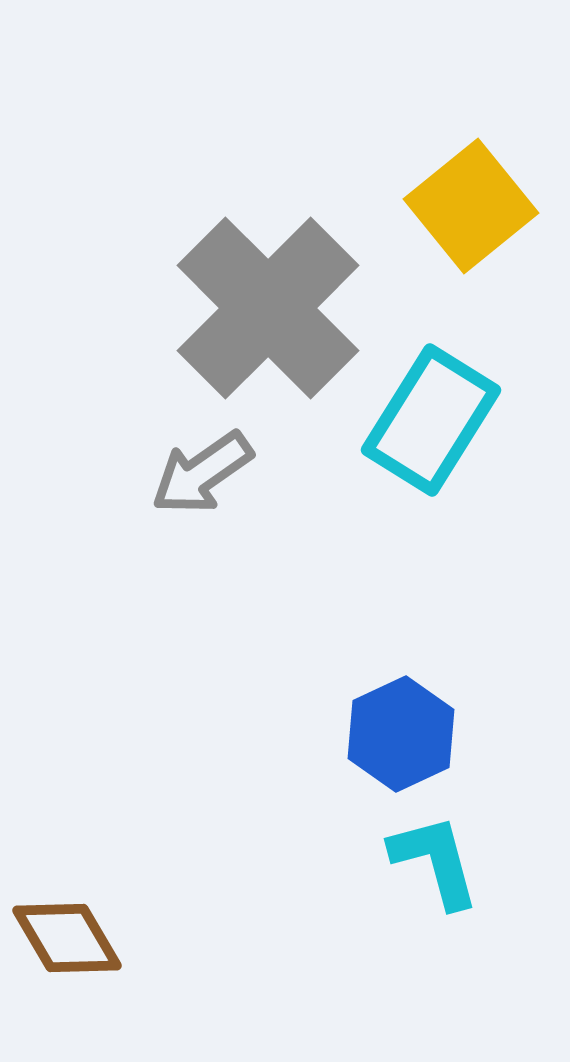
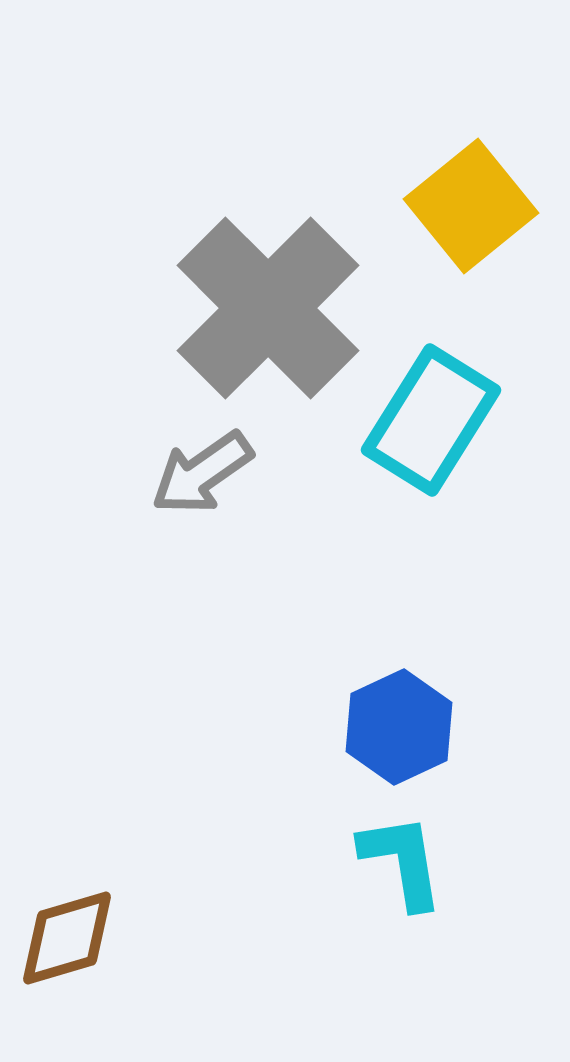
blue hexagon: moved 2 px left, 7 px up
cyan L-shape: moved 33 px left; rotated 6 degrees clockwise
brown diamond: rotated 76 degrees counterclockwise
